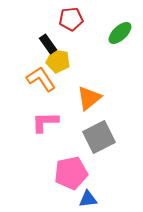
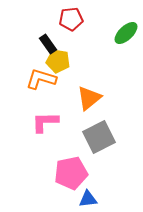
green ellipse: moved 6 px right
orange L-shape: rotated 40 degrees counterclockwise
